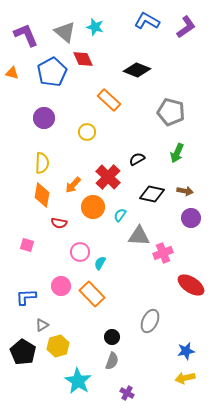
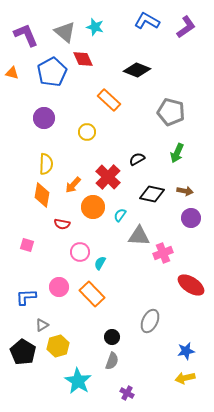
yellow semicircle at (42, 163): moved 4 px right, 1 px down
red semicircle at (59, 223): moved 3 px right, 1 px down
pink circle at (61, 286): moved 2 px left, 1 px down
